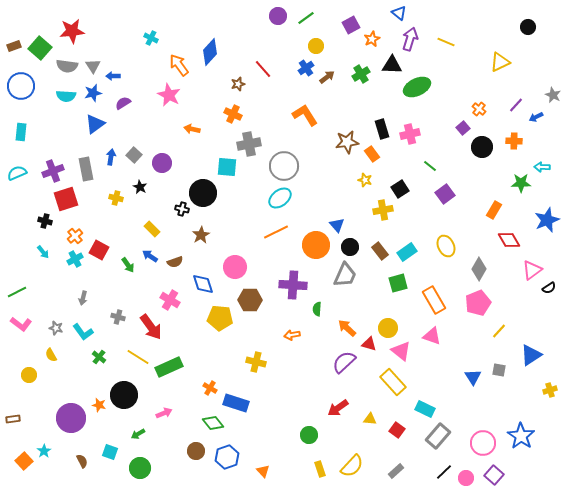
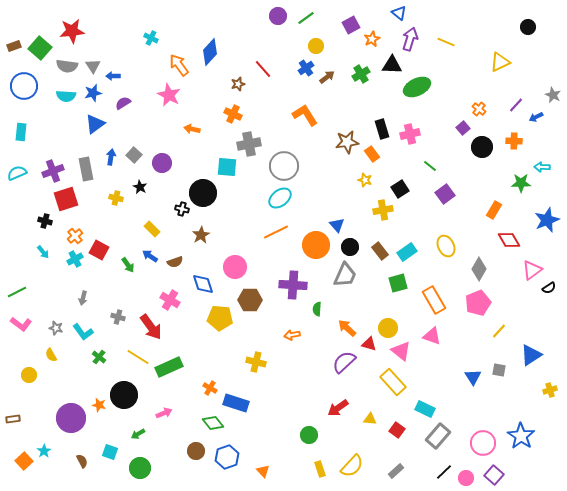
blue circle at (21, 86): moved 3 px right
